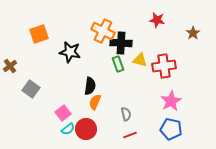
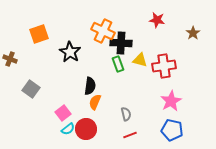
black star: rotated 20 degrees clockwise
brown cross: moved 7 px up; rotated 32 degrees counterclockwise
blue pentagon: moved 1 px right, 1 px down
